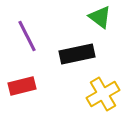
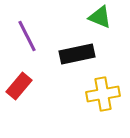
green triangle: rotated 15 degrees counterclockwise
red rectangle: moved 3 px left; rotated 36 degrees counterclockwise
yellow cross: rotated 20 degrees clockwise
